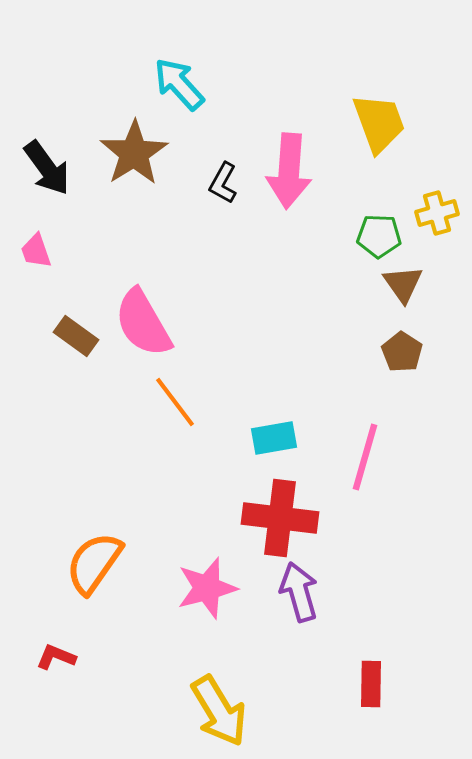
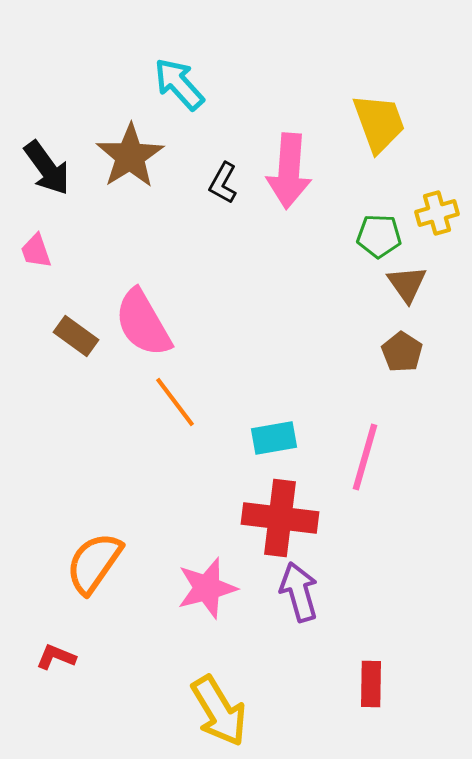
brown star: moved 4 px left, 3 px down
brown triangle: moved 4 px right
